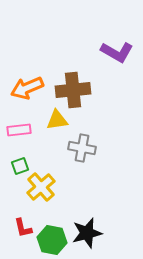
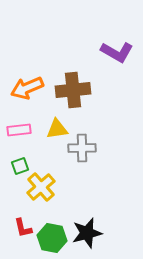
yellow triangle: moved 9 px down
gray cross: rotated 12 degrees counterclockwise
green hexagon: moved 2 px up
